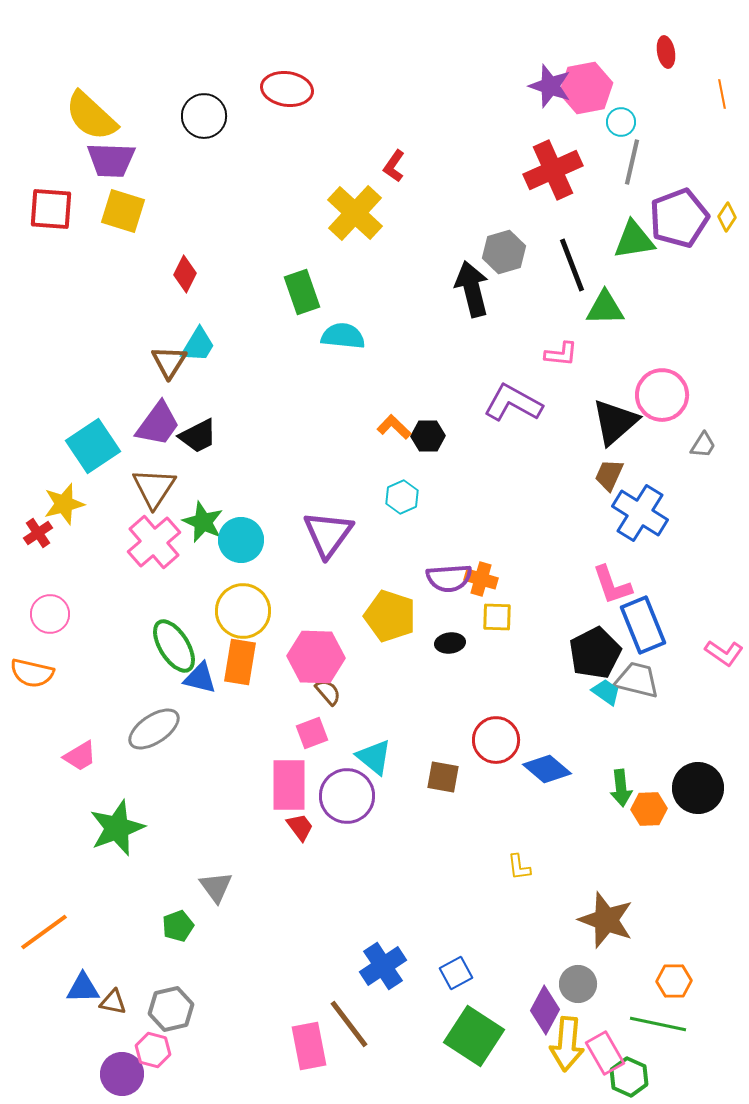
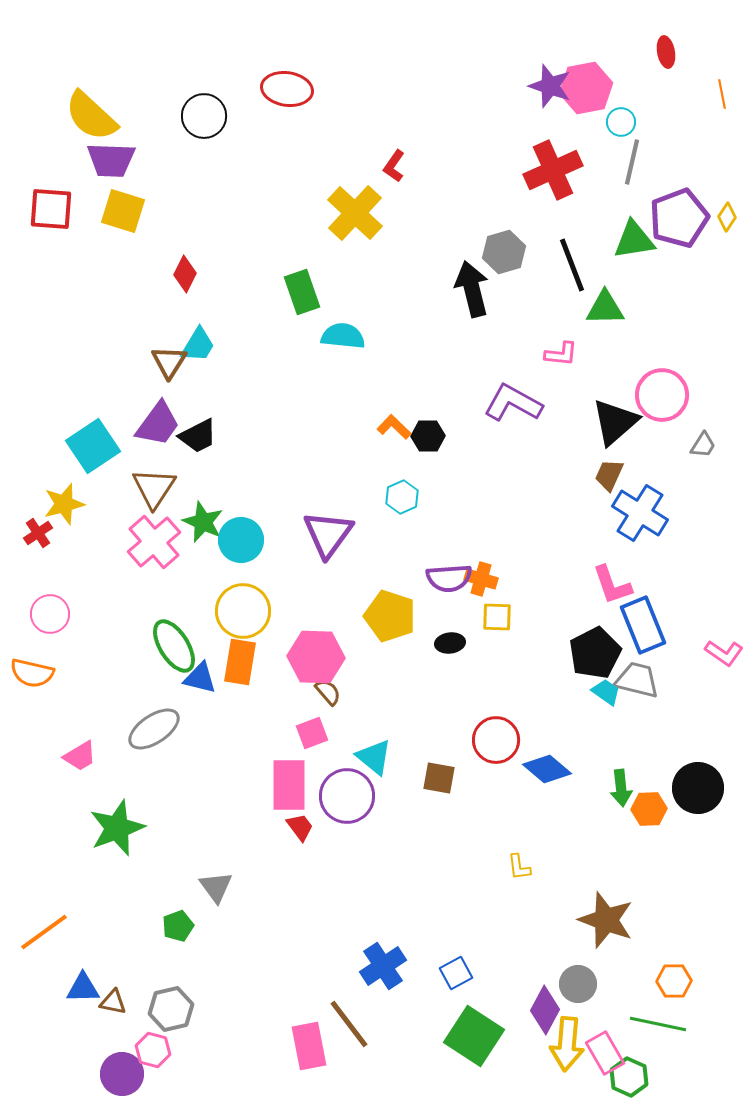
brown square at (443, 777): moved 4 px left, 1 px down
